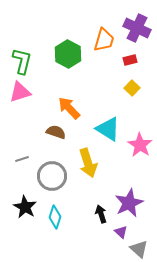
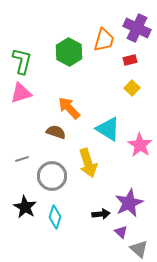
green hexagon: moved 1 px right, 2 px up
pink triangle: moved 1 px right, 1 px down
black arrow: rotated 102 degrees clockwise
